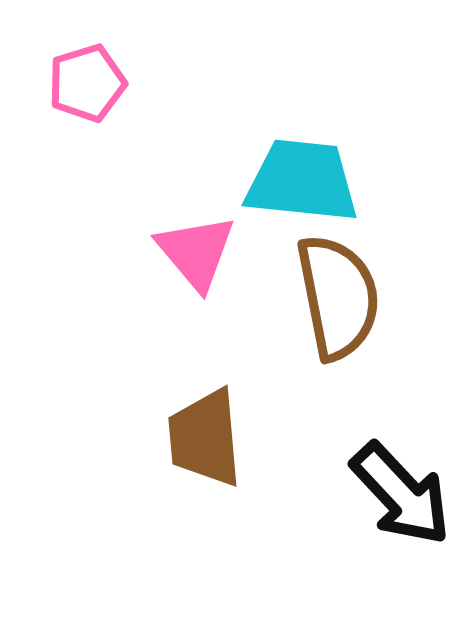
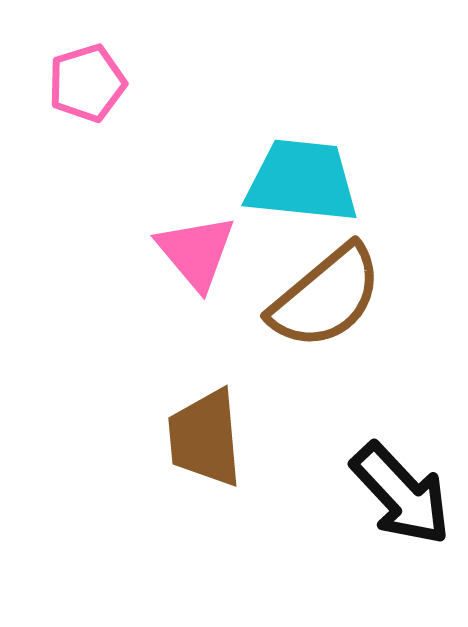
brown semicircle: moved 12 px left; rotated 61 degrees clockwise
